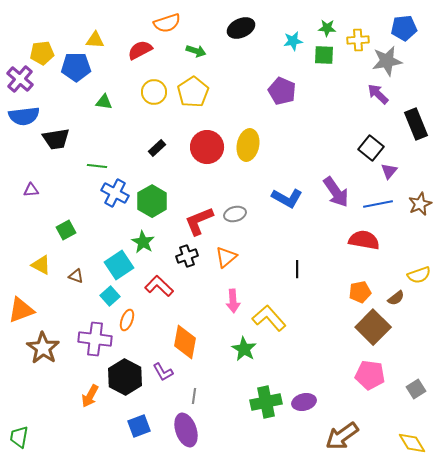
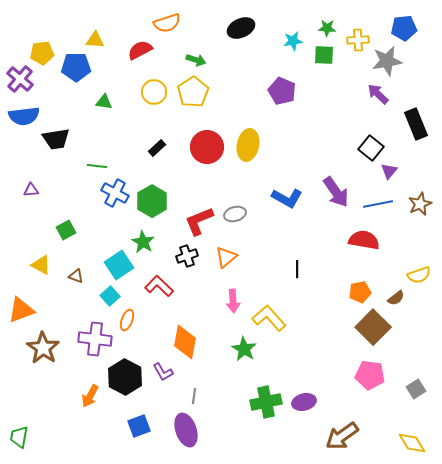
green arrow at (196, 51): moved 9 px down
